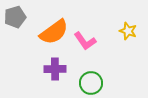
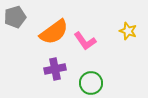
purple cross: rotated 10 degrees counterclockwise
